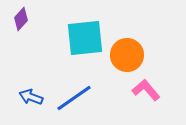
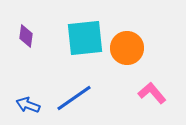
purple diamond: moved 5 px right, 17 px down; rotated 35 degrees counterclockwise
orange circle: moved 7 px up
pink L-shape: moved 6 px right, 3 px down
blue arrow: moved 3 px left, 8 px down
